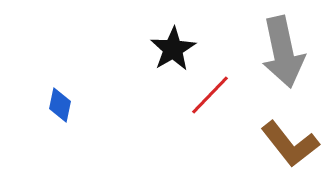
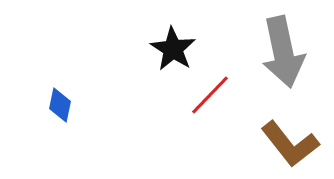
black star: rotated 9 degrees counterclockwise
